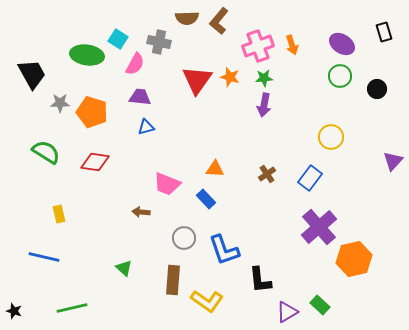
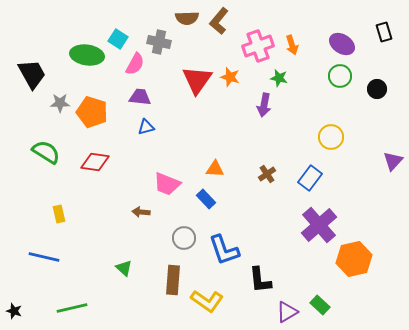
green star at (264, 78): moved 15 px right; rotated 18 degrees clockwise
purple cross at (319, 227): moved 2 px up
